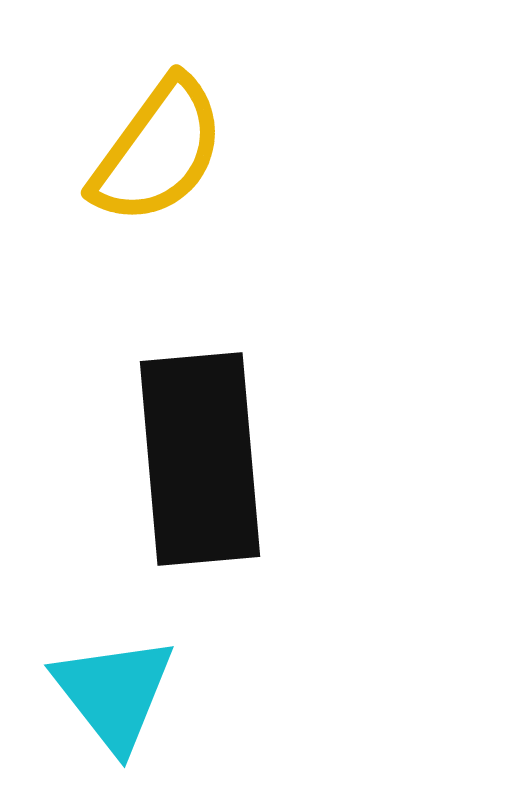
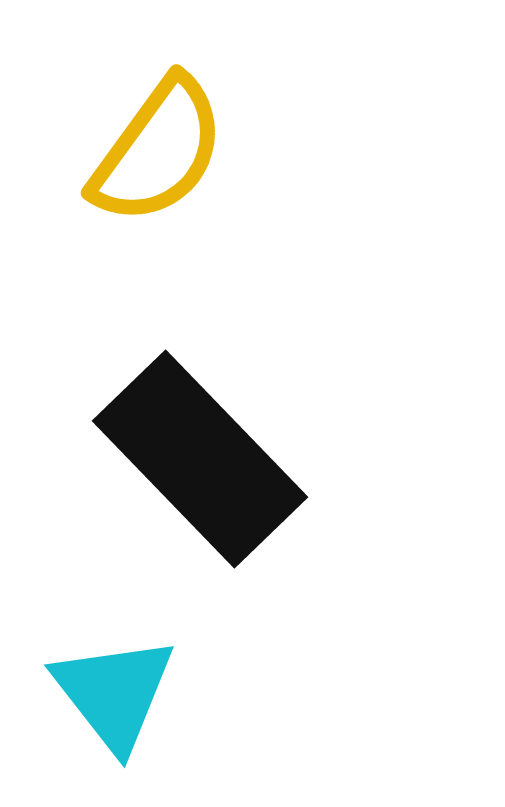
black rectangle: rotated 39 degrees counterclockwise
